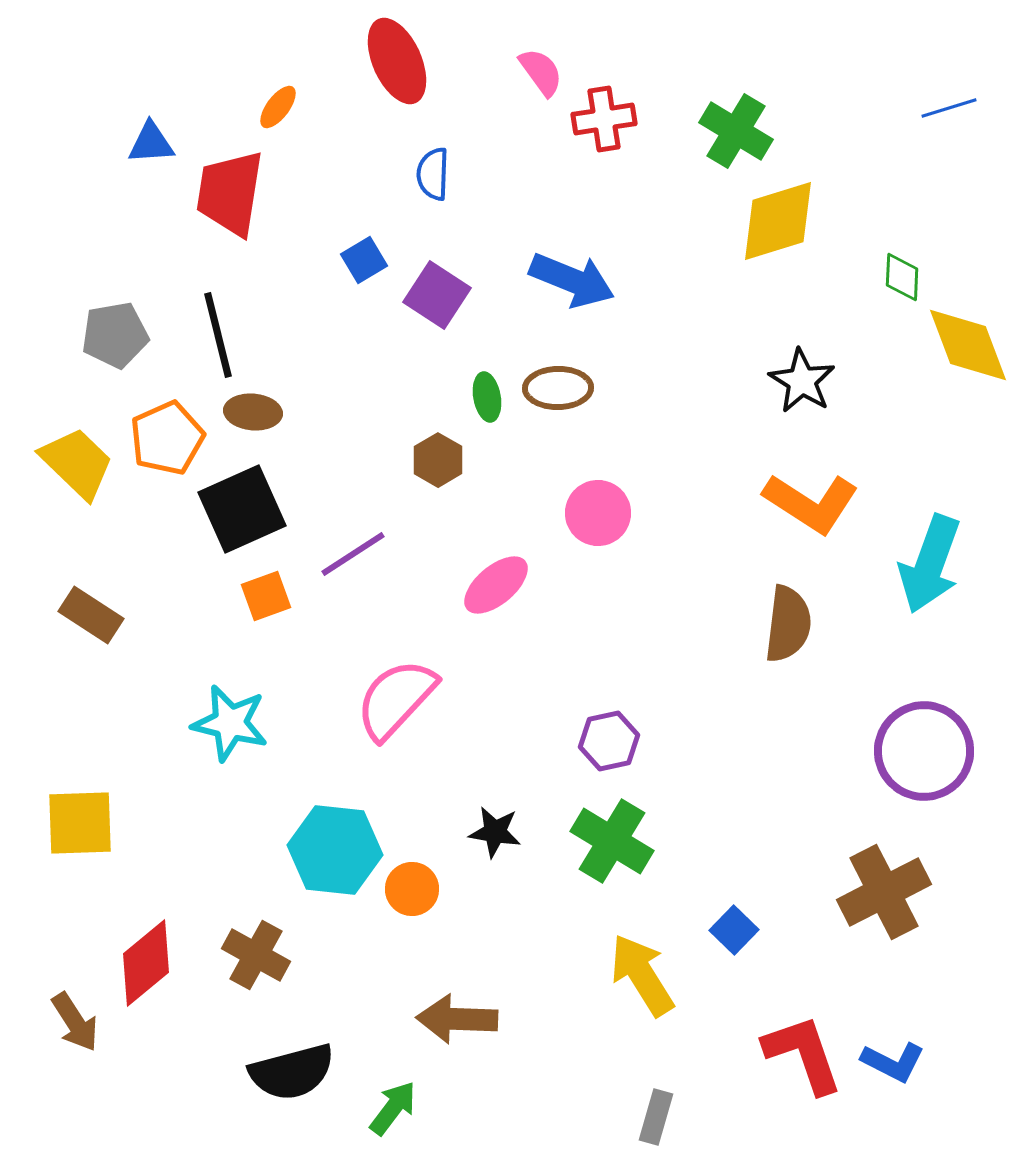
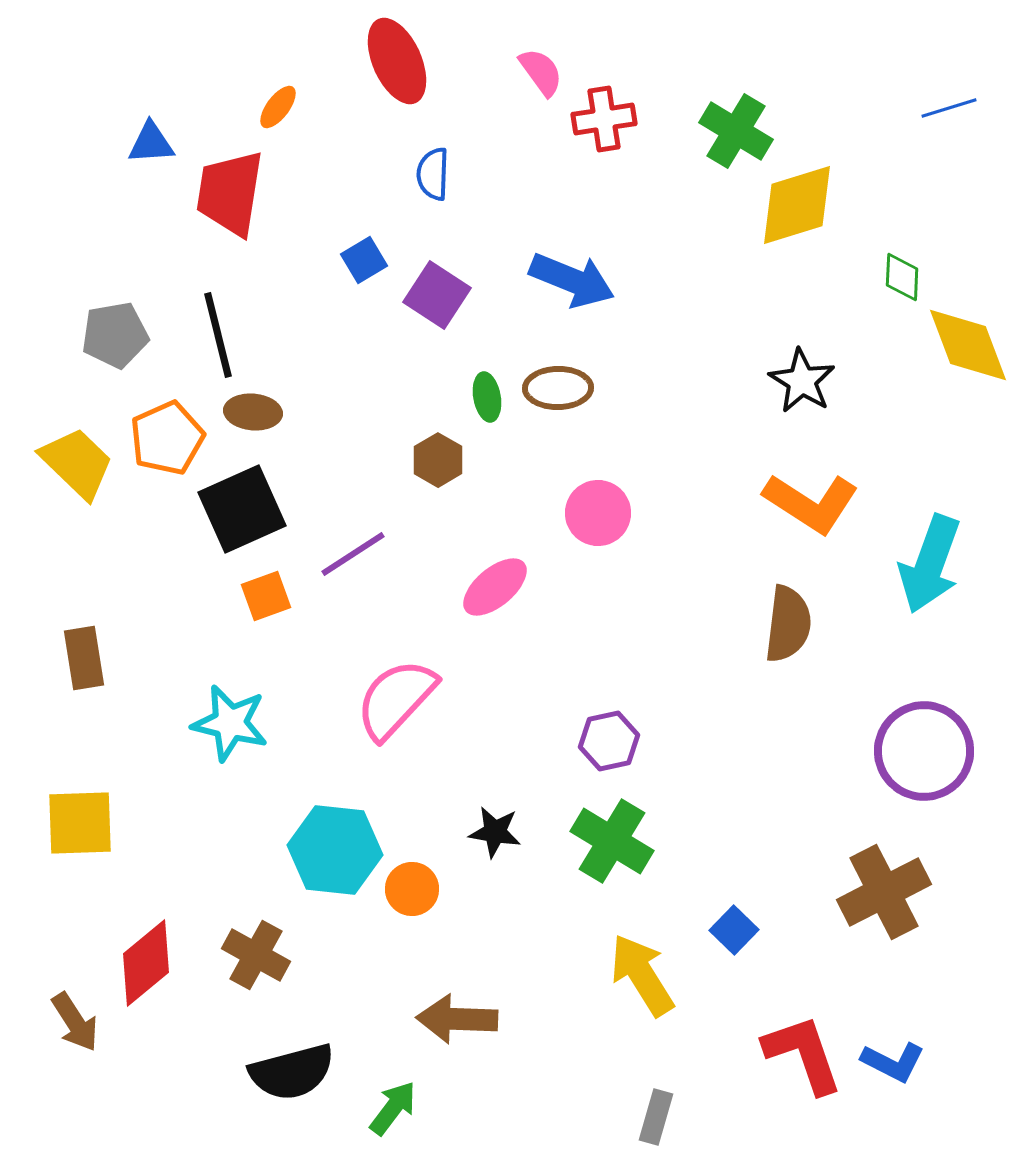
yellow diamond at (778, 221): moved 19 px right, 16 px up
pink ellipse at (496, 585): moved 1 px left, 2 px down
brown rectangle at (91, 615): moved 7 px left, 43 px down; rotated 48 degrees clockwise
